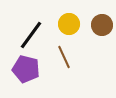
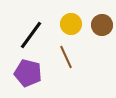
yellow circle: moved 2 px right
brown line: moved 2 px right
purple pentagon: moved 2 px right, 4 px down
